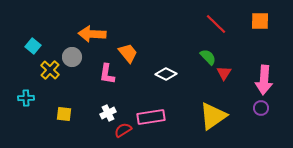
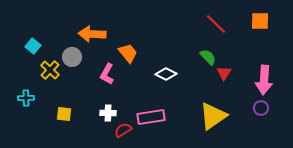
pink L-shape: rotated 20 degrees clockwise
white cross: rotated 28 degrees clockwise
